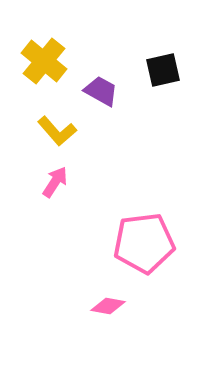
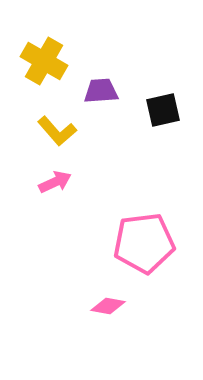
yellow cross: rotated 9 degrees counterclockwise
black square: moved 40 px down
purple trapezoid: rotated 33 degrees counterclockwise
pink arrow: rotated 32 degrees clockwise
